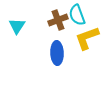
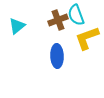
cyan semicircle: moved 1 px left
cyan triangle: rotated 18 degrees clockwise
blue ellipse: moved 3 px down
